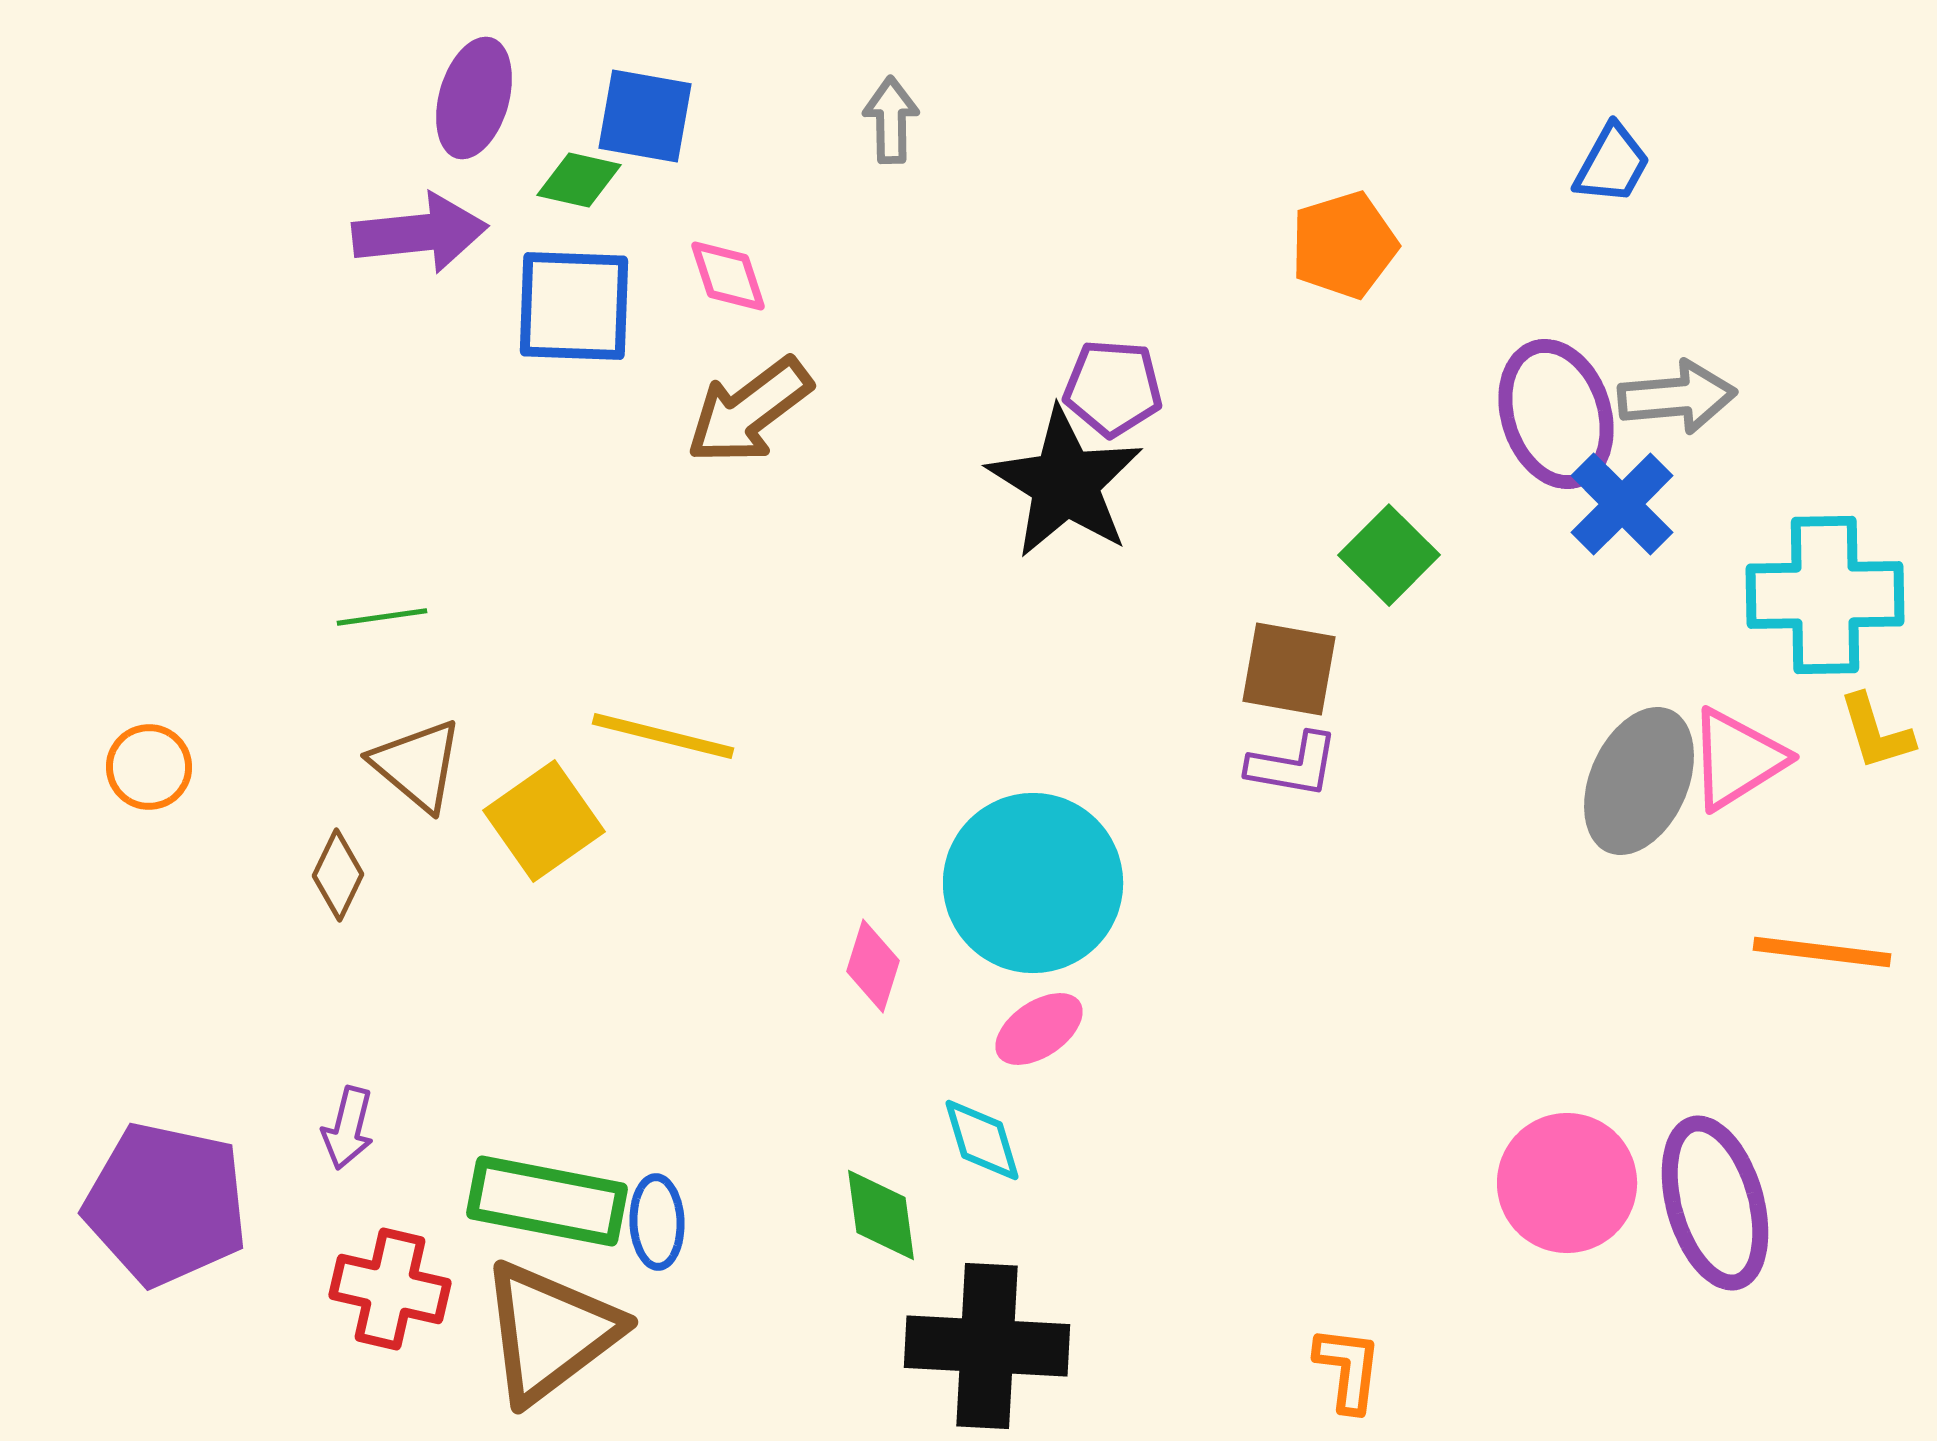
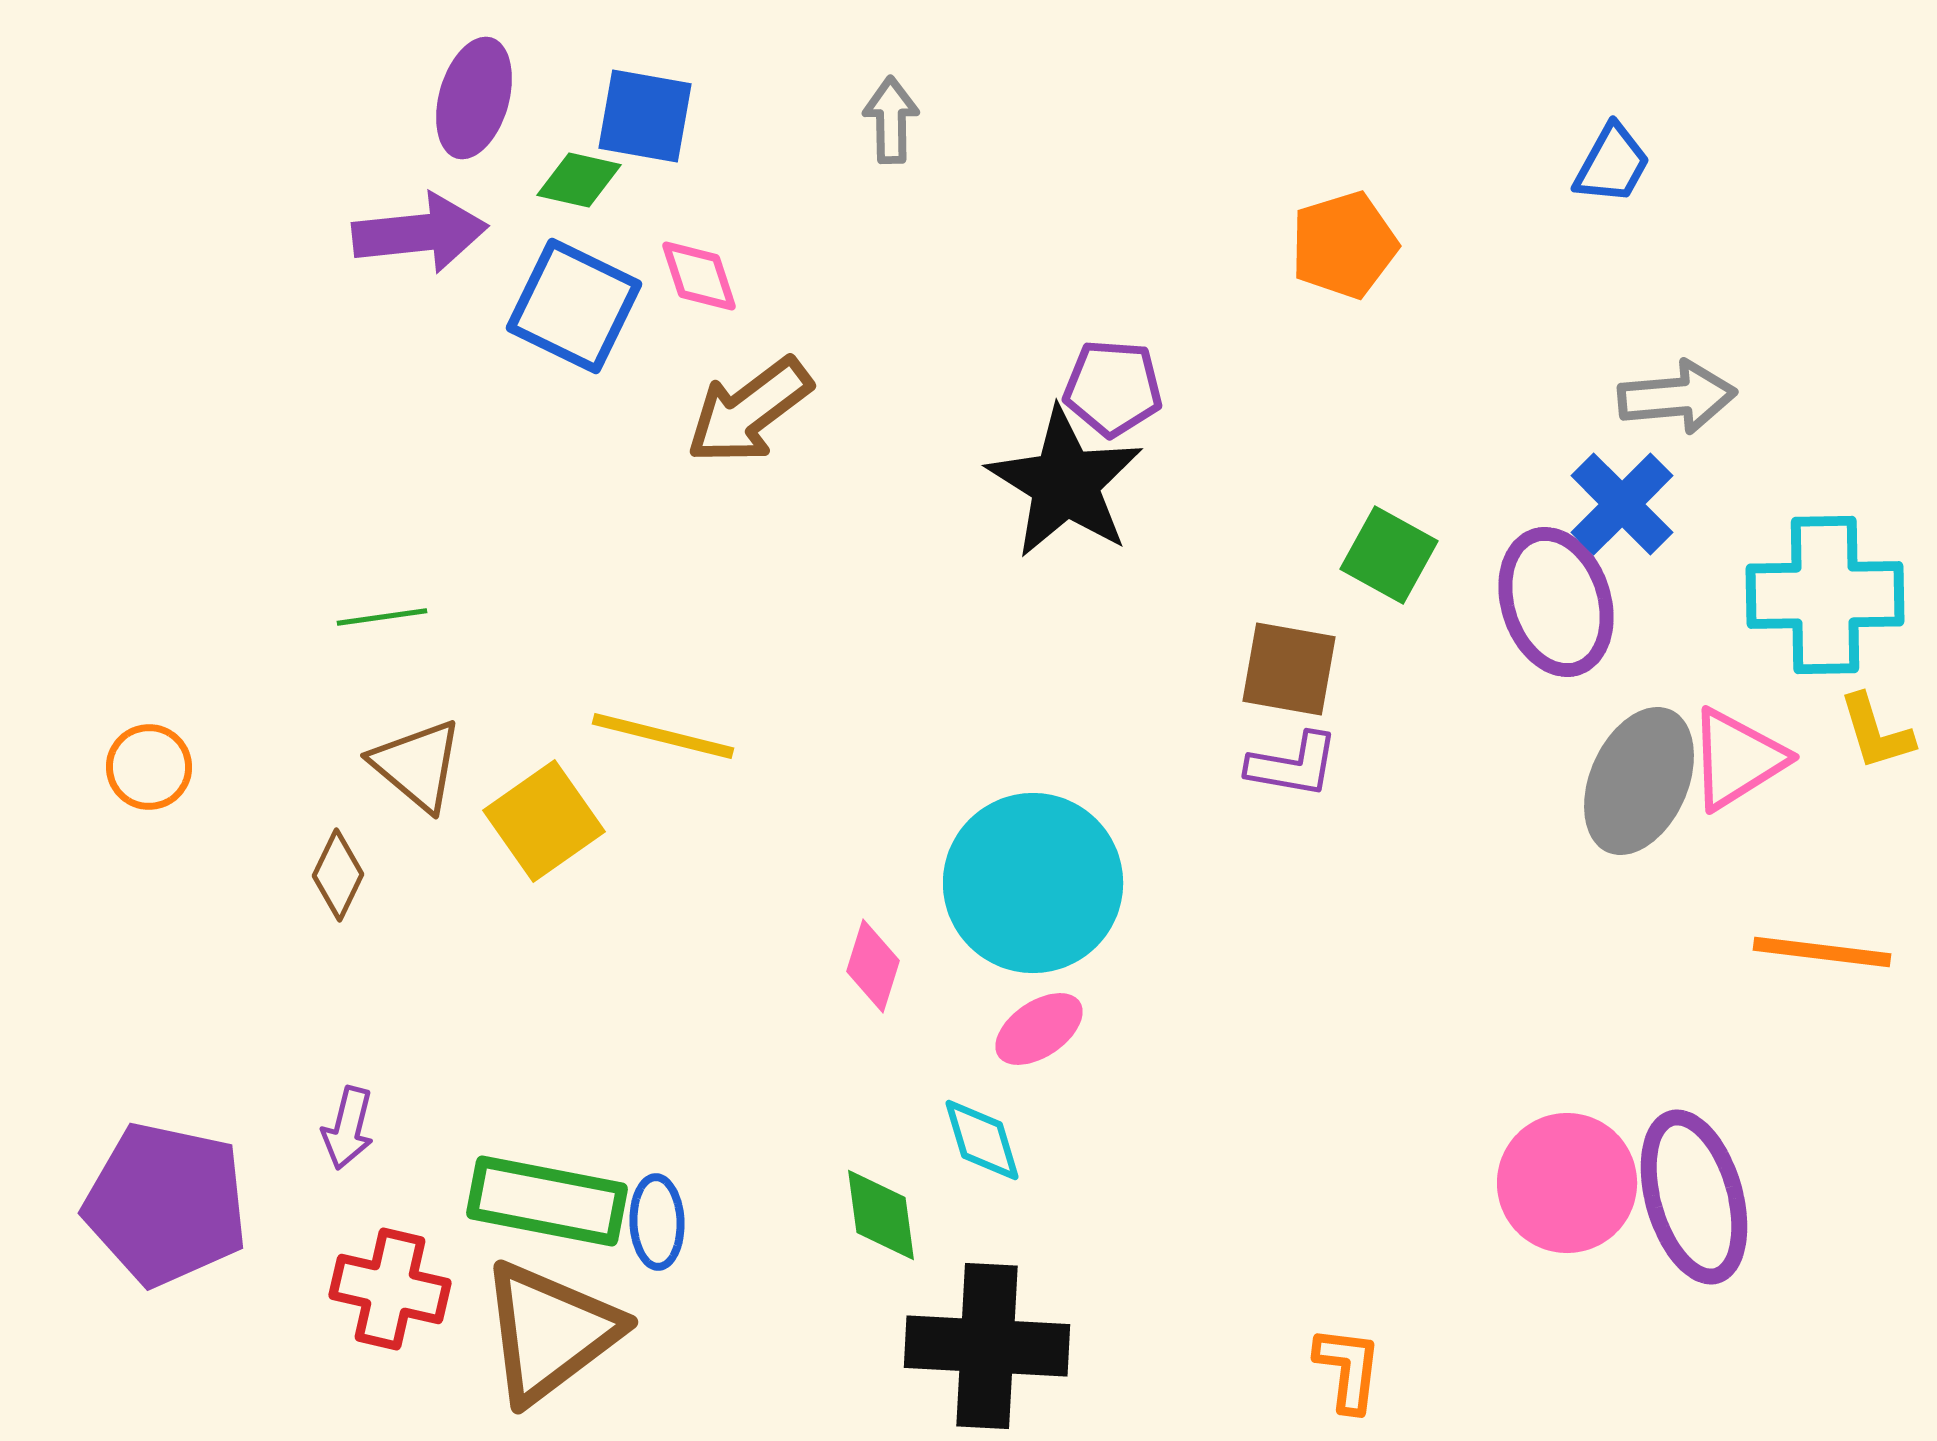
pink diamond at (728, 276): moved 29 px left
blue square at (574, 306): rotated 24 degrees clockwise
purple ellipse at (1556, 414): moved 188 px down
green square at (1389, 555): rotated 16 degrees counterclockwise
purple ellipse at (1715, 1203): moved 21 px left, 6 px up
